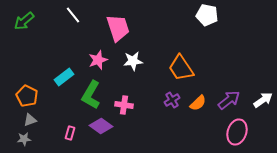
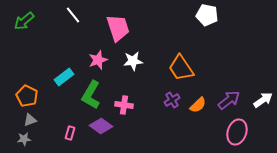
orange semicircle: moved 2 px down
